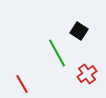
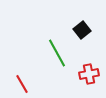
black square: moved 3 px right, 1 px up; rotated 18 degrees clockwise
red cross: moved 2 px right; rotated 24 degrees clockwise
